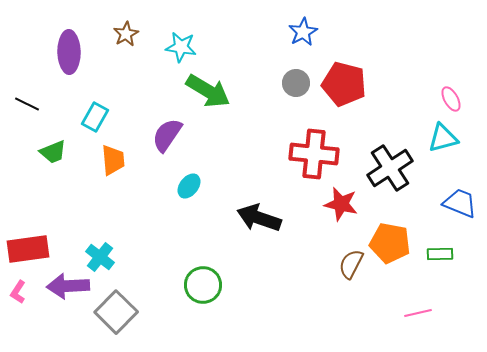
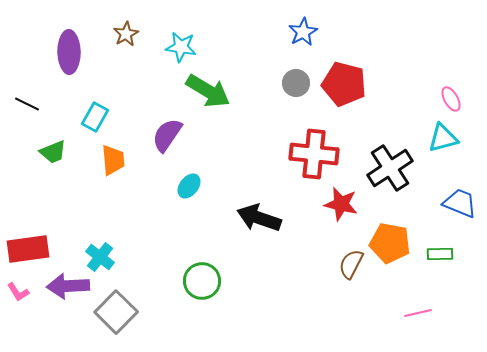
green circle: moved 1 px left, 4 px up
pink L-shape: rotated 65 degrees counterclockwise
